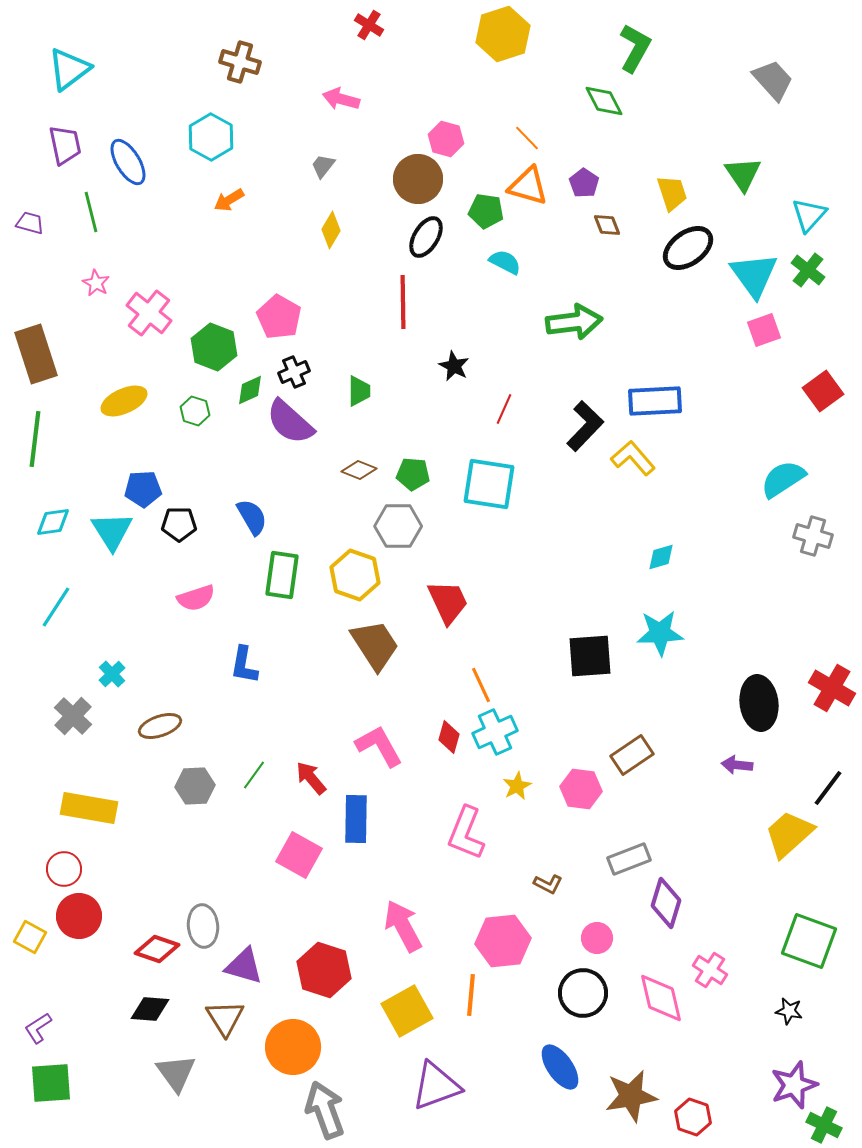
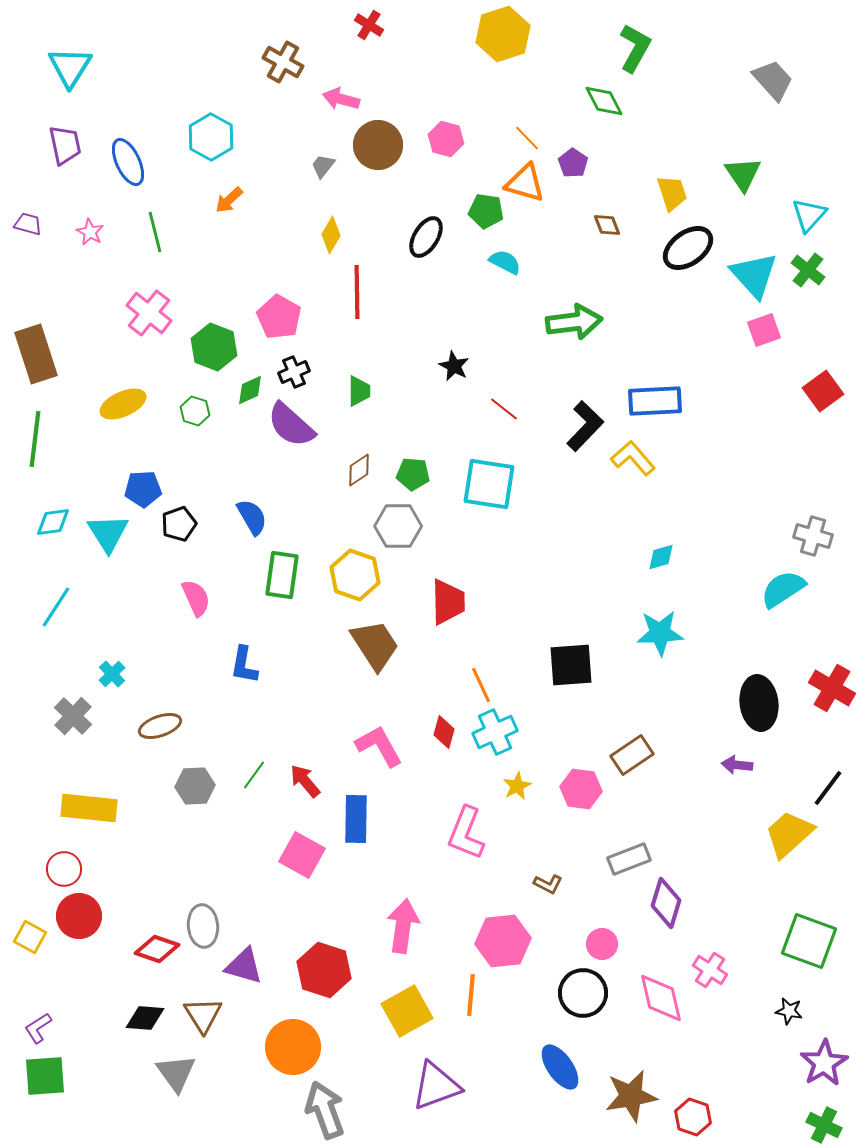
brown cross at (240, 62): moved 43 px right; rotated 12 degrees clockwise
cyan triangle at (69, 69): moved 1 px right, 2 px up; rotated 21 degrees counterclockwise
blue ellipse at (128, 162): rotated 6 degrees clockwise
brown circle at (418, 179): moved 40 px left, 34 px up
purple pentagon at (584, 183): moved 11 px left, 20 px up
orange triangle at (528, 186): moved 3 px left, 3 px up
orange arrow at (229, 200): rotated 12 degrees counterclockwise
green line at (91, 212): moved 64 px right, 20 px down
purple trapezoid at (30, 223): moved 2 px left, 1 px down
yellow diamond at (331, 230): moved 5 px down
cyan triangle at (754, 275): rotated 6 degrees counterclockwise
pink star at (96, 283): moved 6 px left, 51 px up
red line at (403, 302): moved 46 px left, 10 px up
yellow ellipse at (124, 401): moved 1 px left, 3 px down
red line at (504, 409): rotated 76 degrees counterclockwise
purple semicircle at (290, 422): moved 1 px right, 3 px down
brown diamond at (359, 470): rotated 56 degrees counterclockwise
cyan semicircle at (783, 479): moved 110 px down
black pentagon at (179, 524): rotated 20 degrees counterclockwise
cyan triangle at (112, 531): moved 4 px left, 2 px down
pink semicircle at (196, 598): rotated 96 degrees counterclockwise
red trapezoid at (448, 602): rotated 24 degrees clockwise
black square at (590, 656): moved 19 px left, 9 px down
red diamond at (449, 737): moved 5 px left, 5 px up
red arrow at (311, 778): moved 6 px left, 3 px down
yellow rectangle at (89, 808): rotated 4 degrees counterclockwise
pink square at (299, 855): moved 3 px right
pink arrow at (403, 926): rotated 36 degrees clockwise
pink circle at (597, 938): moved 5 px right, 6 px down
black diamond at (150, 1009): moved 5 px left, 9 px down
brown triangle at (225, 1018): moved 22 px left, 3 px up
green square at (51, 1083): moved 6 px left, 7 px up
purple star at (794, 1085): moved 30 px right, 22 px up; rotated 12 degrees counterclockwise
